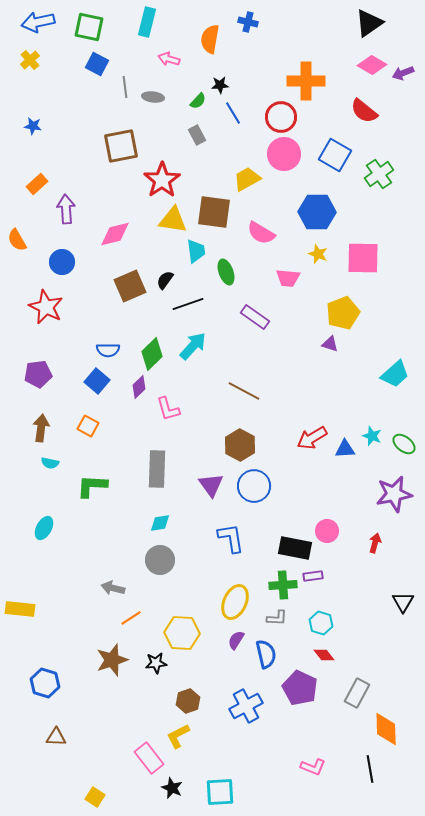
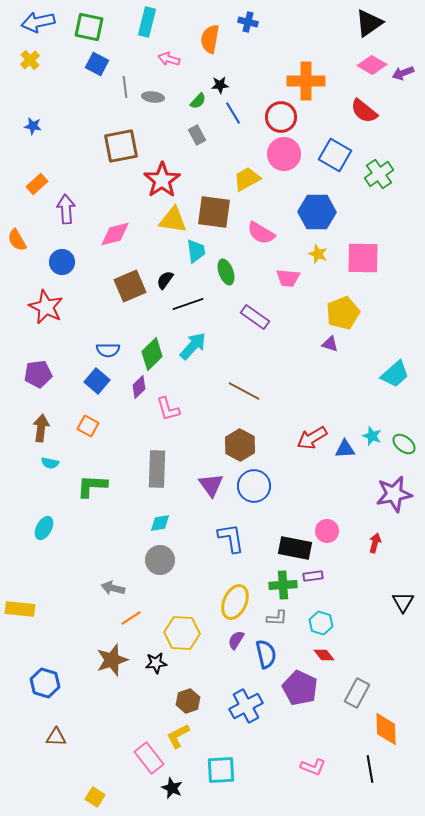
cyan square at (220, 792): moved 1 px right, 22 px up
